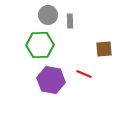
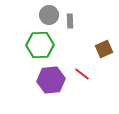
gray circle: moved 1 px right
brown square: rotated 18 degrees counterclockwise
red line: moved 2 px left; rotated 14 degrees clockwise
purple hexagon: rotated 16 degrees counterclockwise
